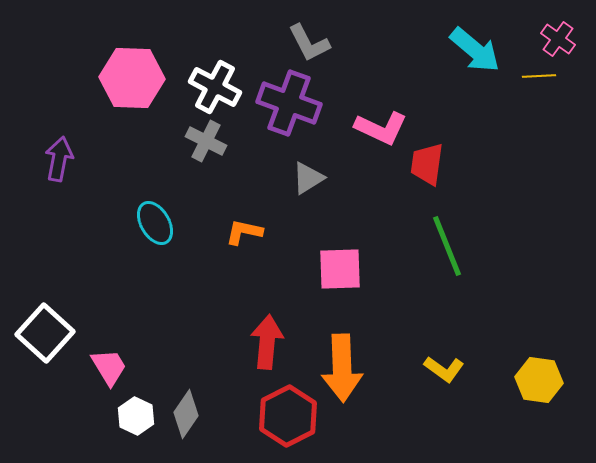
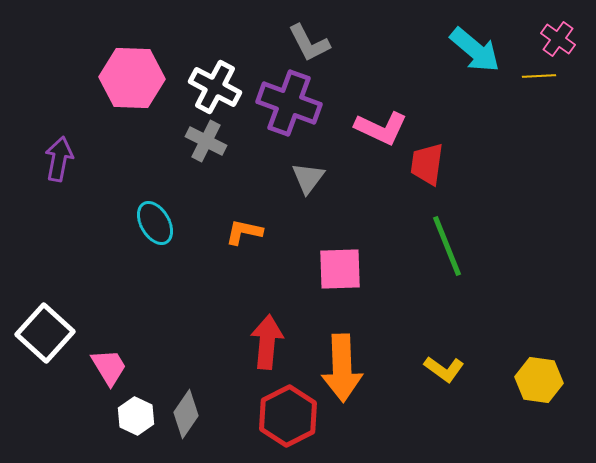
gray triangle: rotated 21 degrees counterclockwise
